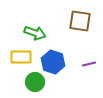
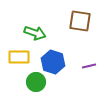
yellow rectangle: moved 2 px left
purple line: moved 2 px down
green circle: moved 1 px right
